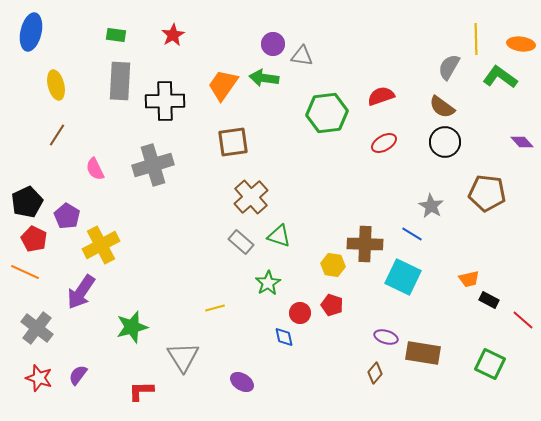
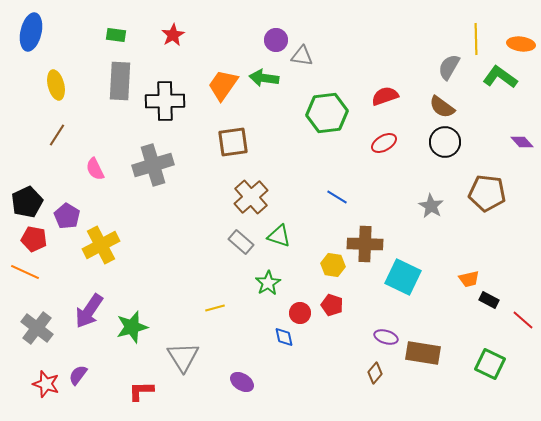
purple circle at (273, 44): moved 3 px right, 4 px up
red semicircle at (381, 96): moved 4 px right
blue line at (412, 234): moved 75 px left, 37 px up
red pentagon at (34, 239): rotated 15 degrees counterclockwise
purple arrow at (81, 292): moved 8 px right, 19 px down
red star at (39, 378): moved 7 px right, 6 px down
